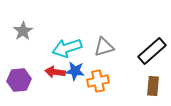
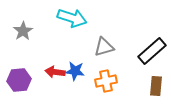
cyan arrow: moved 5 px right, 30 px up; rotated 144 degrees counterclockwise
orange cross: moved 8 px right
brown rectangle: moved 3 px right
